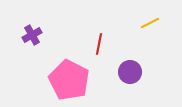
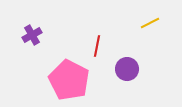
red line: moved 2 px left, 2 px down
purple circle: moved 3 px left, 3 px up
